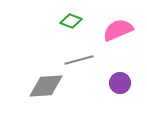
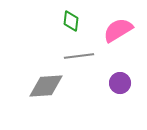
green diamond: rotated 75 degrees clockwise
pink semicircle: rotated 8 degrees counterclockwise
gray line: moved 4 px up; rotated 8 degrees clockwise
